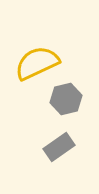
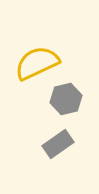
gray rectangle: moved 1 px left, 3 px up
